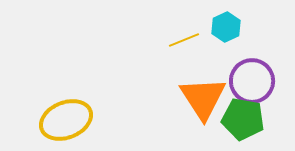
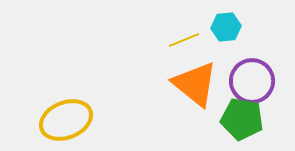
cyan hexagon: rotated 20 degrees clockwise
orange triangle: moved 8 px left, 14 px up; rotated 18 degrees counterclockwise
green pentagon: moved 1 px left
